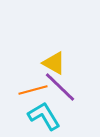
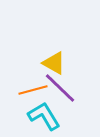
purple line: moved 1 px down
